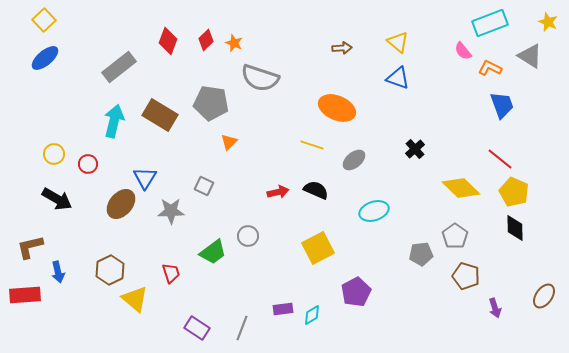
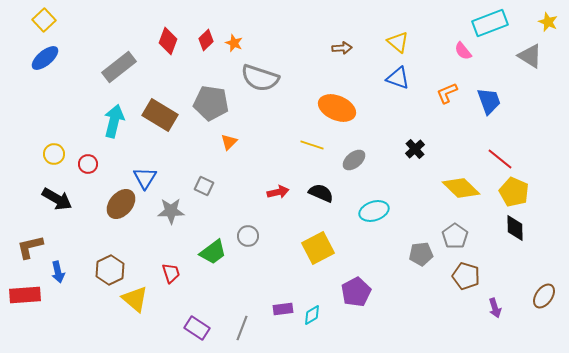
orange L-shape at (490, 68): moved 43 px left, 25 px down; rotated 50 degrees counterclockwise
blue trapezoid at (502, 105): moved 13 px left, 4 px up
black semicircle at (316, 190): moved 5 px right, 3 px down
